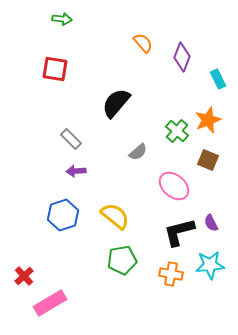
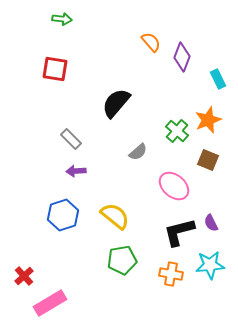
orange semicircle: moved 8 px right, 1 px up
